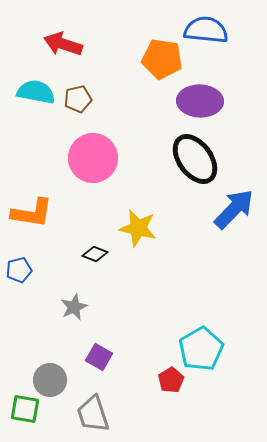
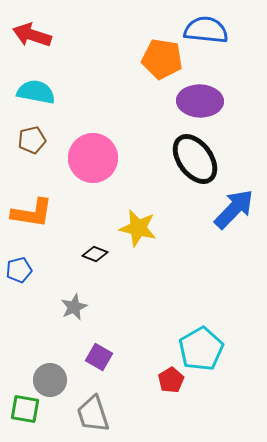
red arrow: moved 31 px left, 9 px up
brown pentagon: moved 46 px left, 41 px down
